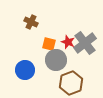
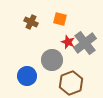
orange square: moved 11 px right, 25 px up
gray circle: moved 4 px left
blue circle: moved 2 px right, 6 px down
